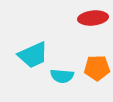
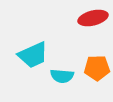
red ellipse: rotated 8 degrees counterclockwise
